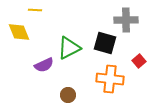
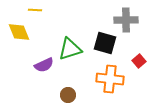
green triangle: moved 1 px right, 1 px down; rotated 10 degrees clockwise
